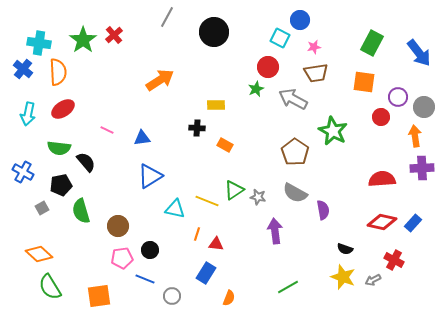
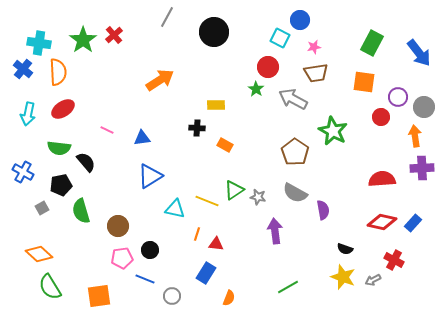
green star at (256, 89): rotated 14 degrees counterclockwise
